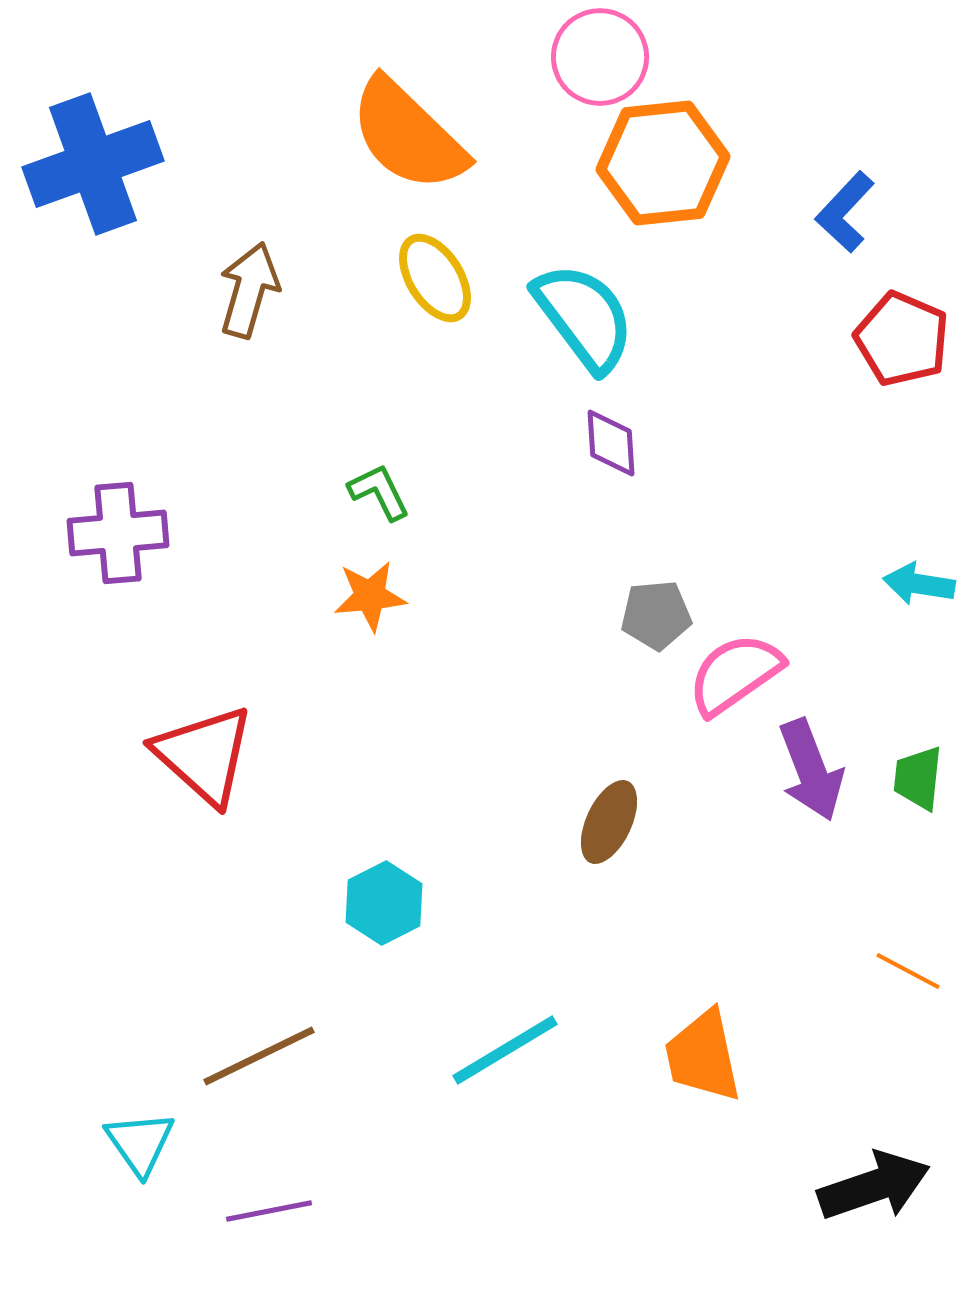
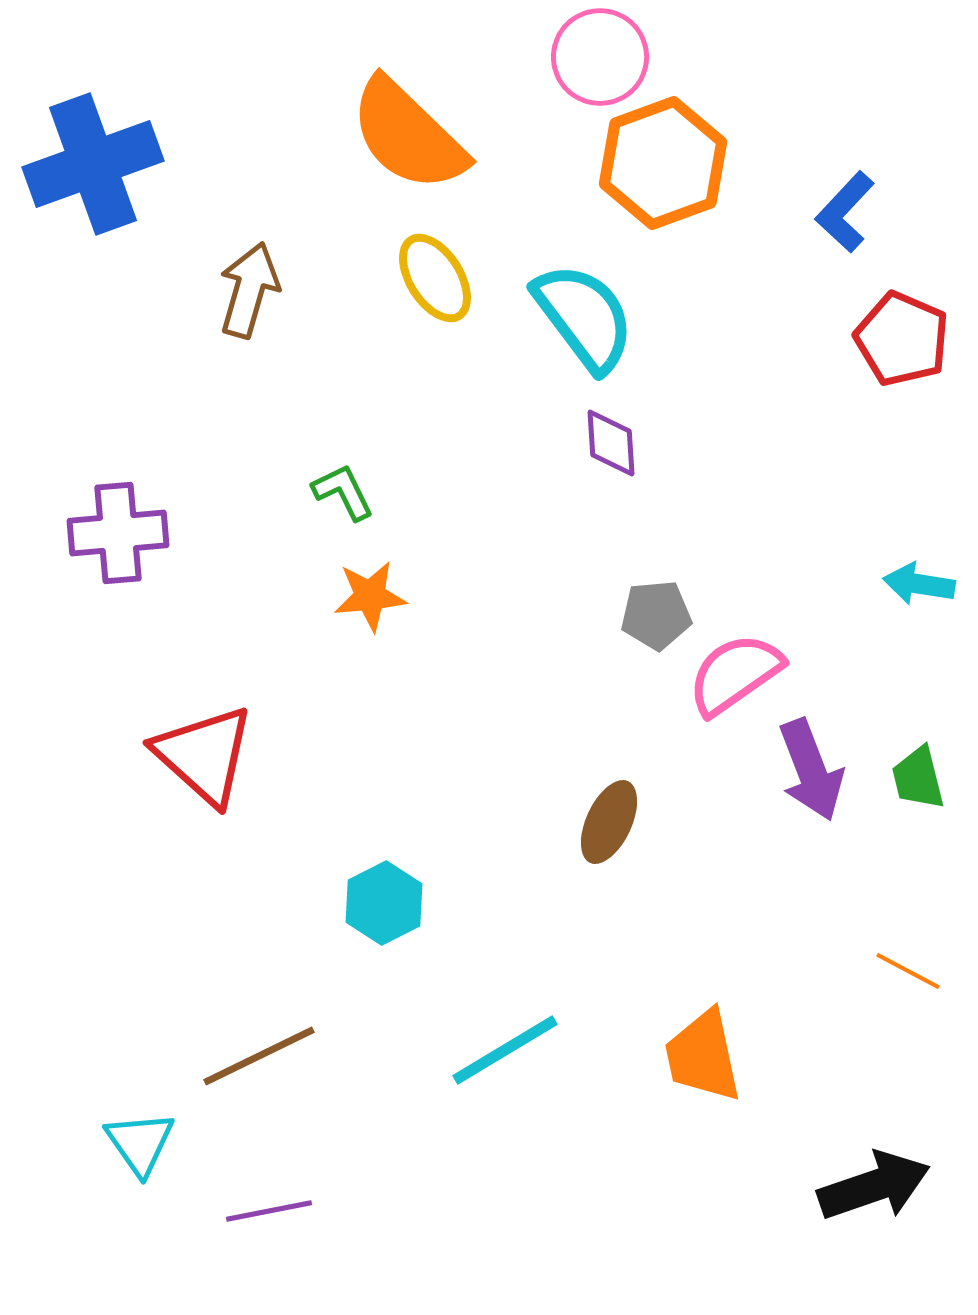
orange hexagon: rotated 14 degrees counterclockwise
green L-shape: moved 36 px left
green trapezoid: rotated 20 degrees counterclockwise
